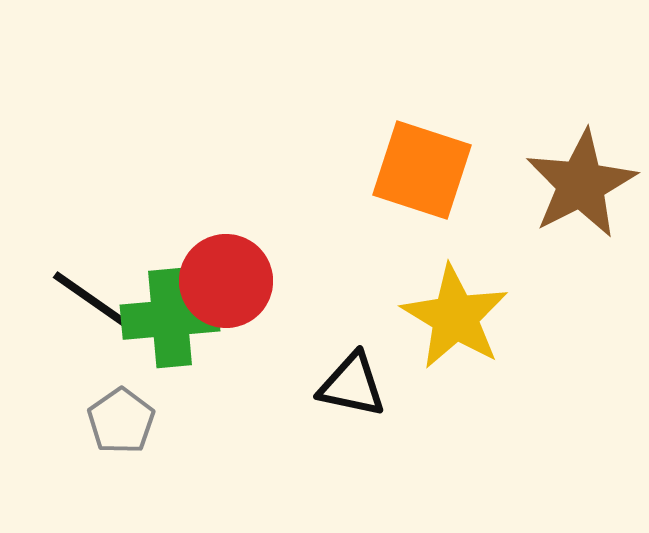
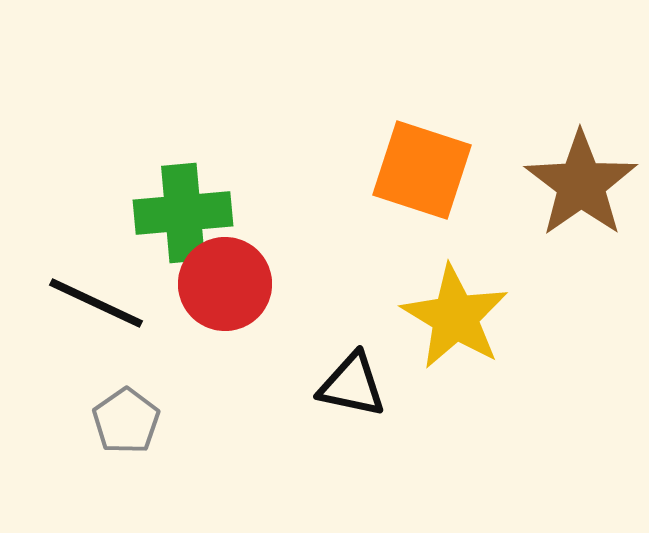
brown star: rotated 8 degrees counterclockwise
red circle: moved 1 px left, 3 px down
black line: rotated 10 degrees counterclockwise
green cross: moved 13 px right, 105 px up
gray pentagon: moved 5 px right
